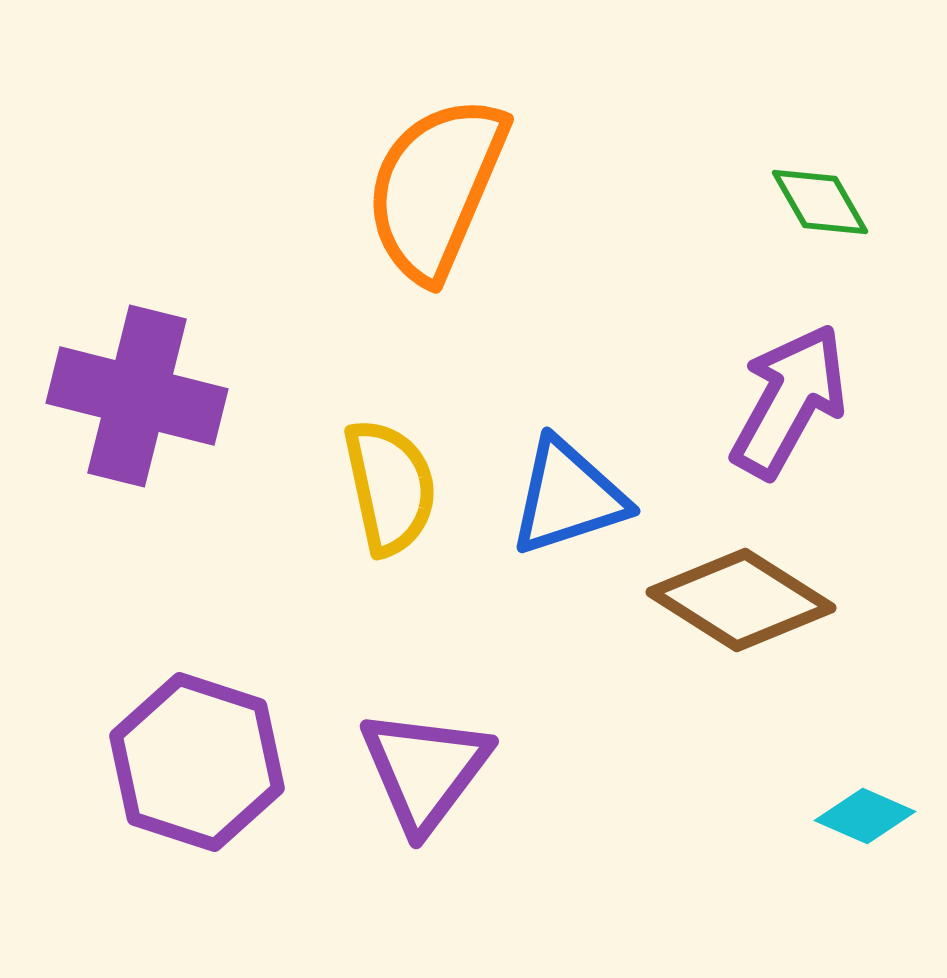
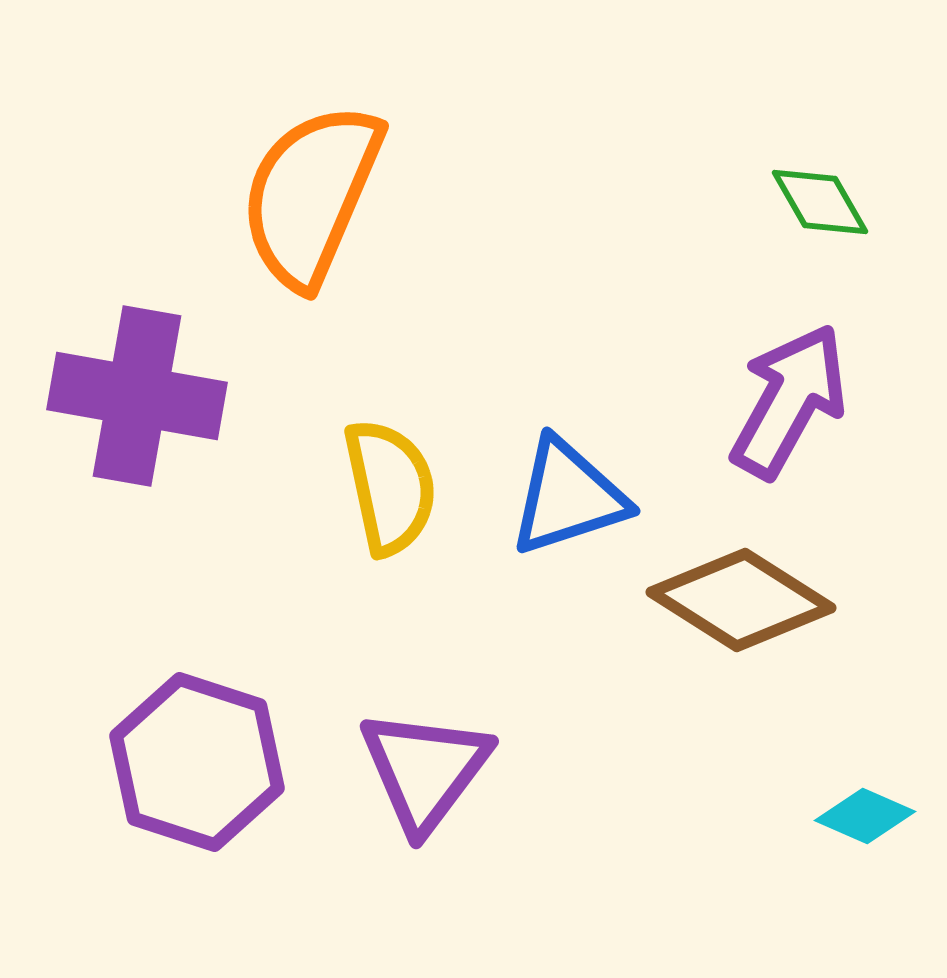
orange semicircle: moved 125 px left, 7 px down
purple cross: rotated 4 degrees counterclockwise
